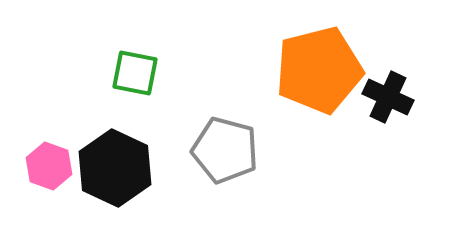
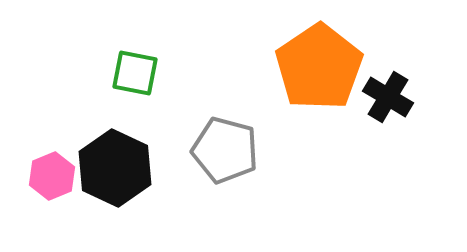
orange pentagon: moved 3 px up; rotated 20 degrees counterclockwise
black cross: rotated 6 degrees clockwise
pink hexagon: moved 3 px right, 10 px down; rotated 18 degrees clockwise
